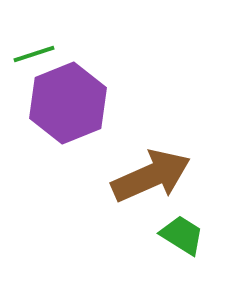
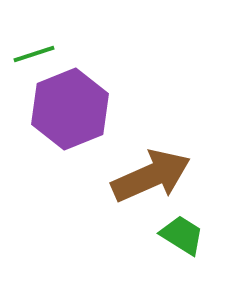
purple hexagon: moved 2 px right, 6 px down
